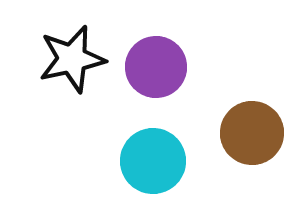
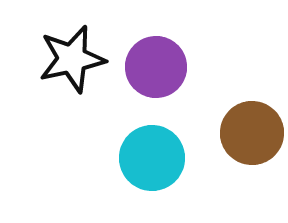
cyan circle: moved 1 px left, 3 px up
